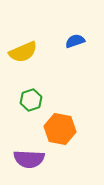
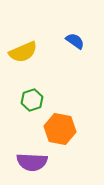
blue semicircle: rotated 54 degrees clockwise
green hexagon: moved 1 px right
purple semicircle: moved 3 px right, 3 px down
